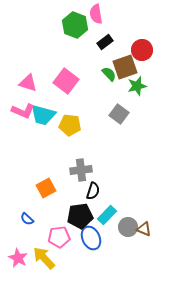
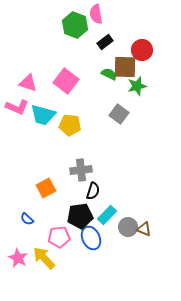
brown square: rotated 20 degrees clockwise
green semicircle: rotated 21 degrees counterclockwise
pink L-shape: moved 6 px left, 4 px up
